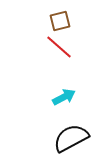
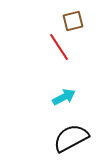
brown square: moved 13 px right
red line: rotated 16 degrees clockwise
